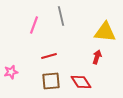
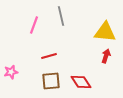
red arrow: moved 9 px right, 1 px up
